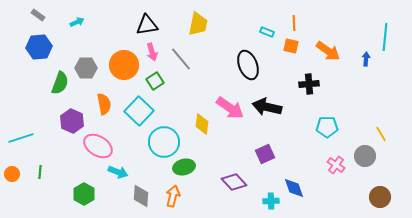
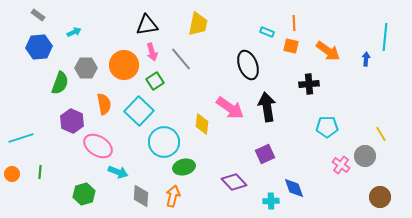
cyan arrow at (77, 22): moved 3 px left, 10 px down
black arrow at (267, 107): rotated 68 degrees clockwise
pink cross at (336, 165): moved 5 px right
green hexagon at (84, 194): rotated 15 degrees clockwise
